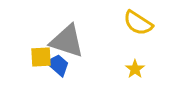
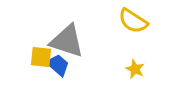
yellow semicircle: moved 5 px left, 2 px up
yellow square: rotated 10 degrees clockwise
yellow star: rotated 12 degrees counterclockwise
